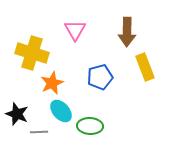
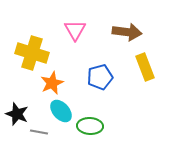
brown arrow: rotated 84 degrees counterclockwise
gray line: rotated 12 degrees clockwise
